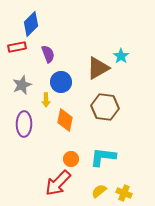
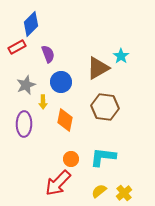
red rectangle: rotated 18 degrees counterclockwise
gray star: moved 4 px right
yellow arrow: moved 3 px left, 2 px down
yellow cross: rotated 28 degrees clockwise
